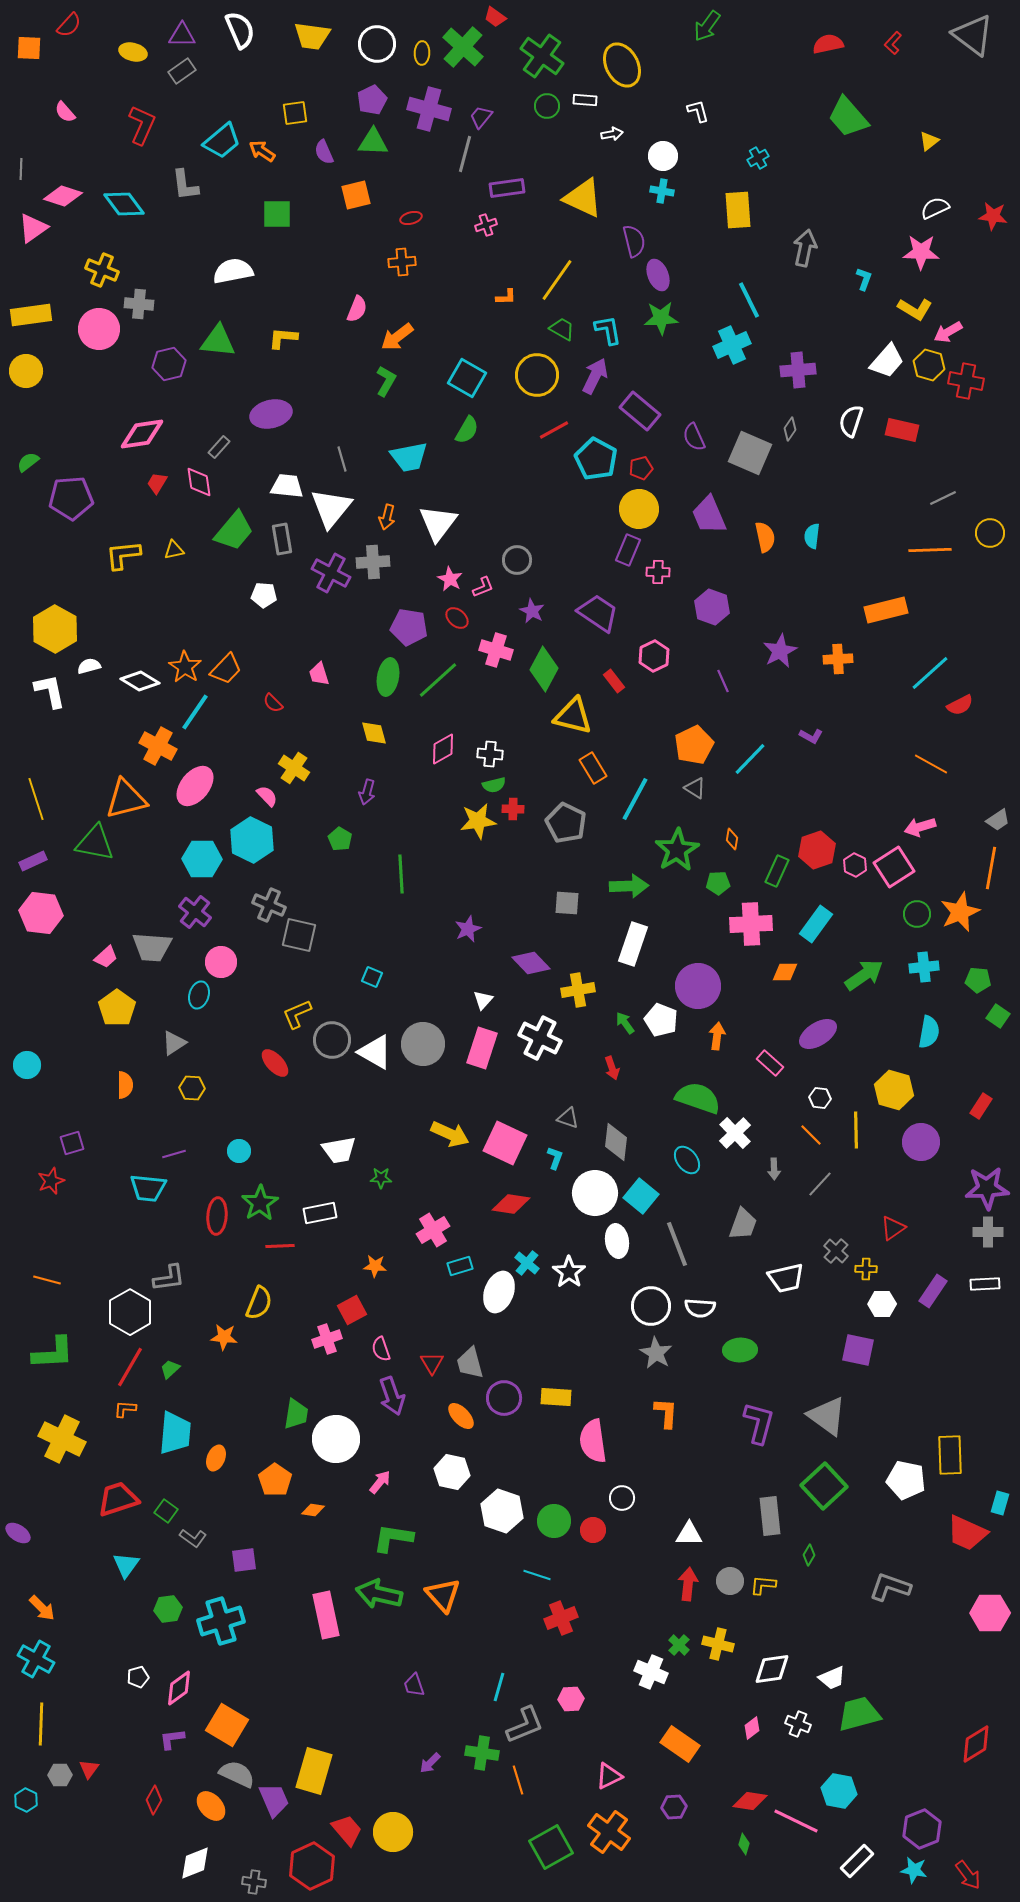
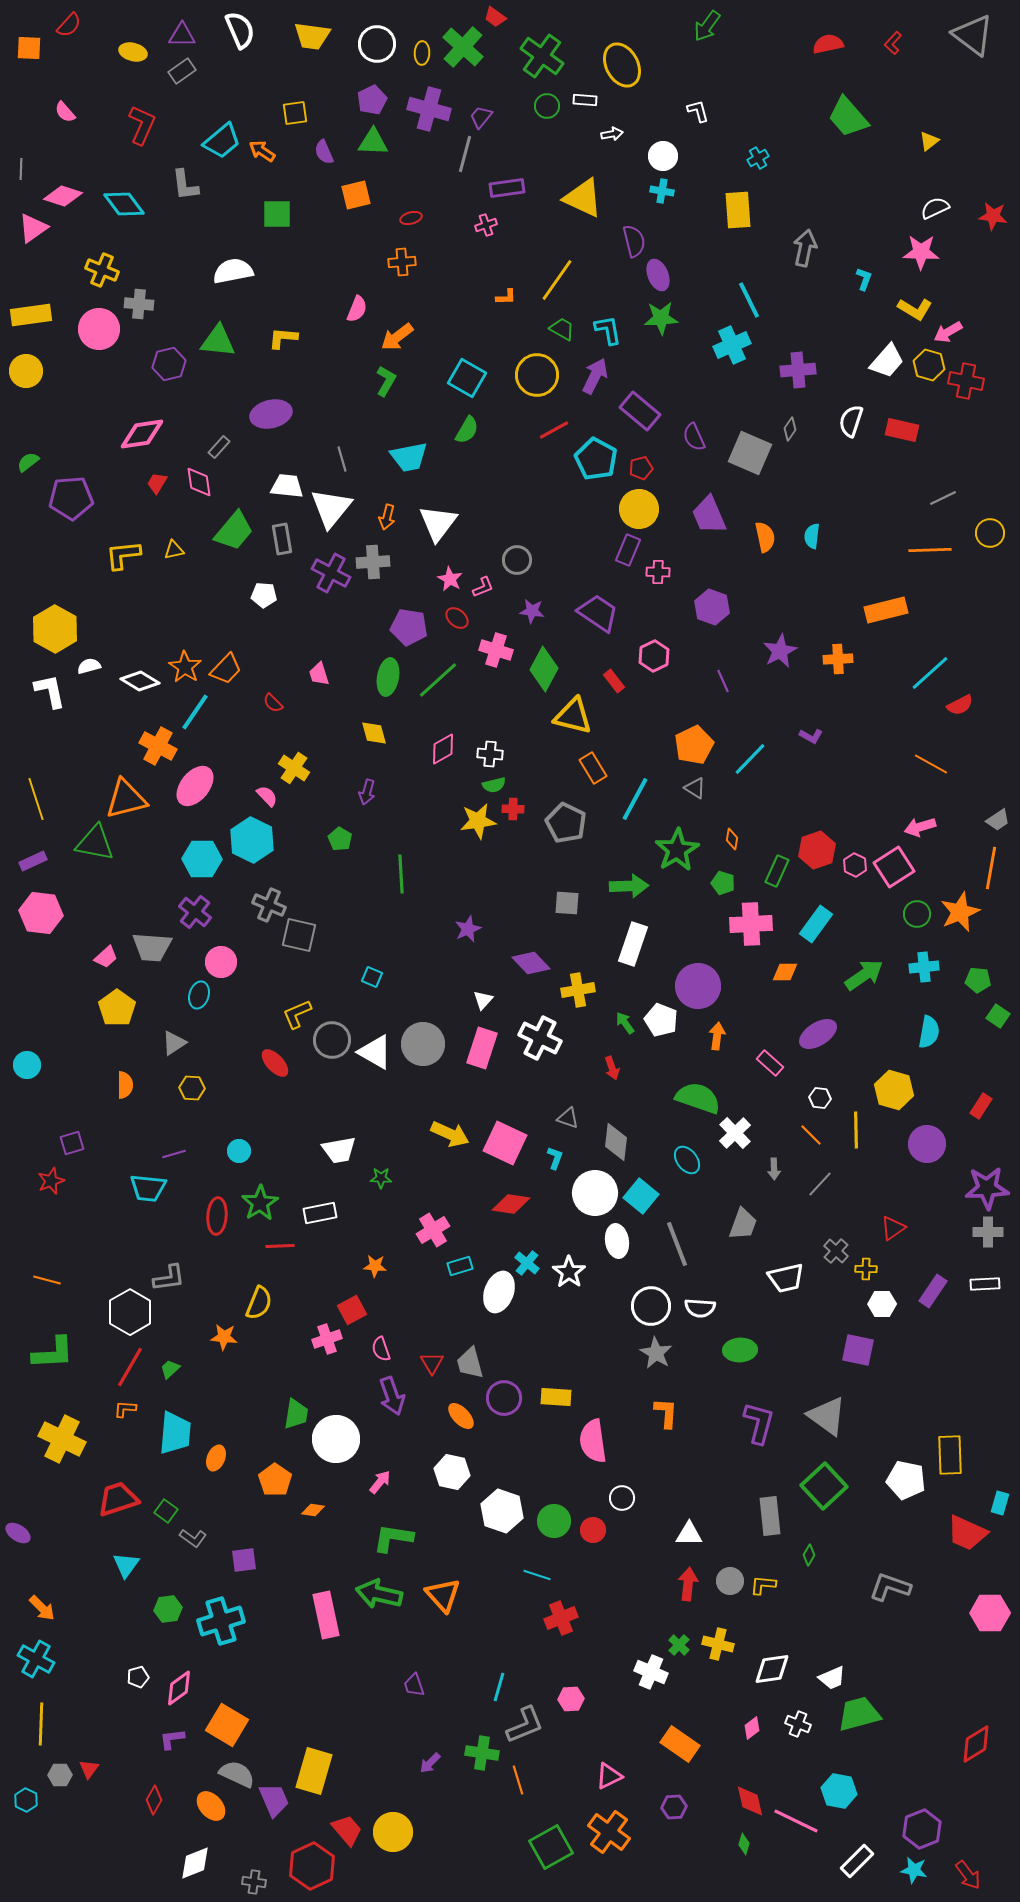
purple star at (532, 611): rotated 20 degrees counterclockwise
green pentagon at (718, 883): moved 5 px right; rotated 20 degrees clockwise
purple circle at (921, 1142): moved 6 px right, 2 px down
red diamond at (750, 1801): rotated 68 degrees clockwise
